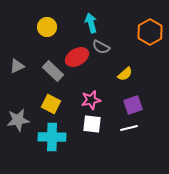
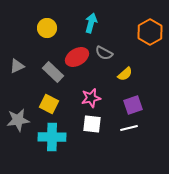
cyan arrow: rotated 30 degrees clockwise
yellow circle: moved 1 px down
gray semicircle: moved 3 px right, 6 px down
gray rectangle: moved 1 px down
pink star: moved 2 px up
yellow square: moved 2 px left
